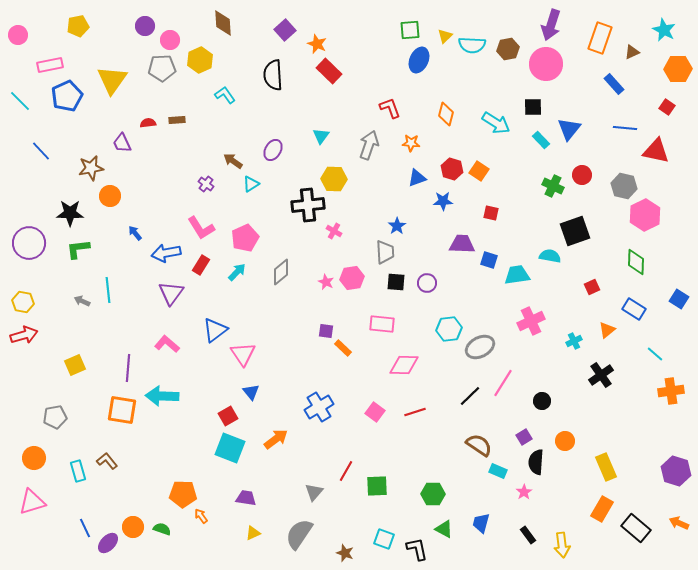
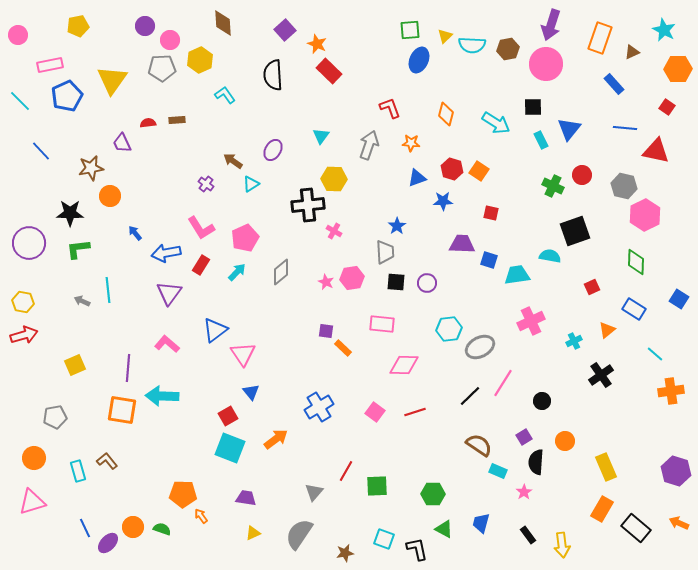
cyan rectangle at (541, 140): rotated 18 degrees clockwise
purple triangle at (171, 293): moved 2 px left
brown star at (345, 553): rotated 30 degrees counterclockwise
